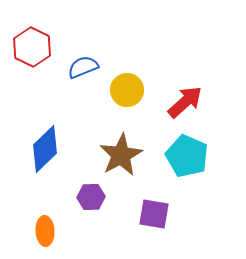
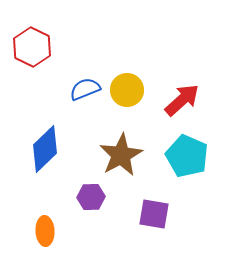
blue semicircle: moved 2 px right, 22 px down
red arrow: moved 3 px left, 2 px up
